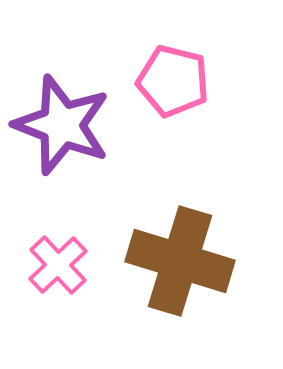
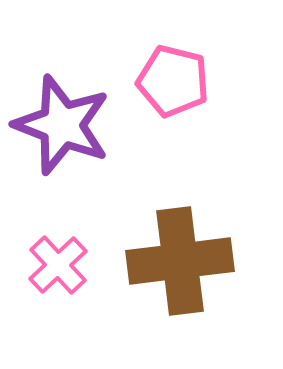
brown cross: rotated 24 degrees counterclockwise
